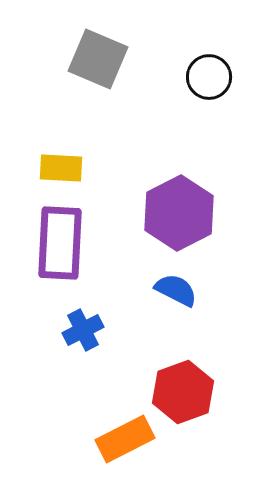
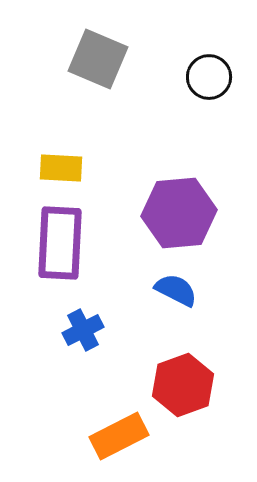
purple hexagon: rotated 22 degrees clockwise
red hexagon: moved 7 px up
orange rectangle: moved 6 px left, 3 px up
